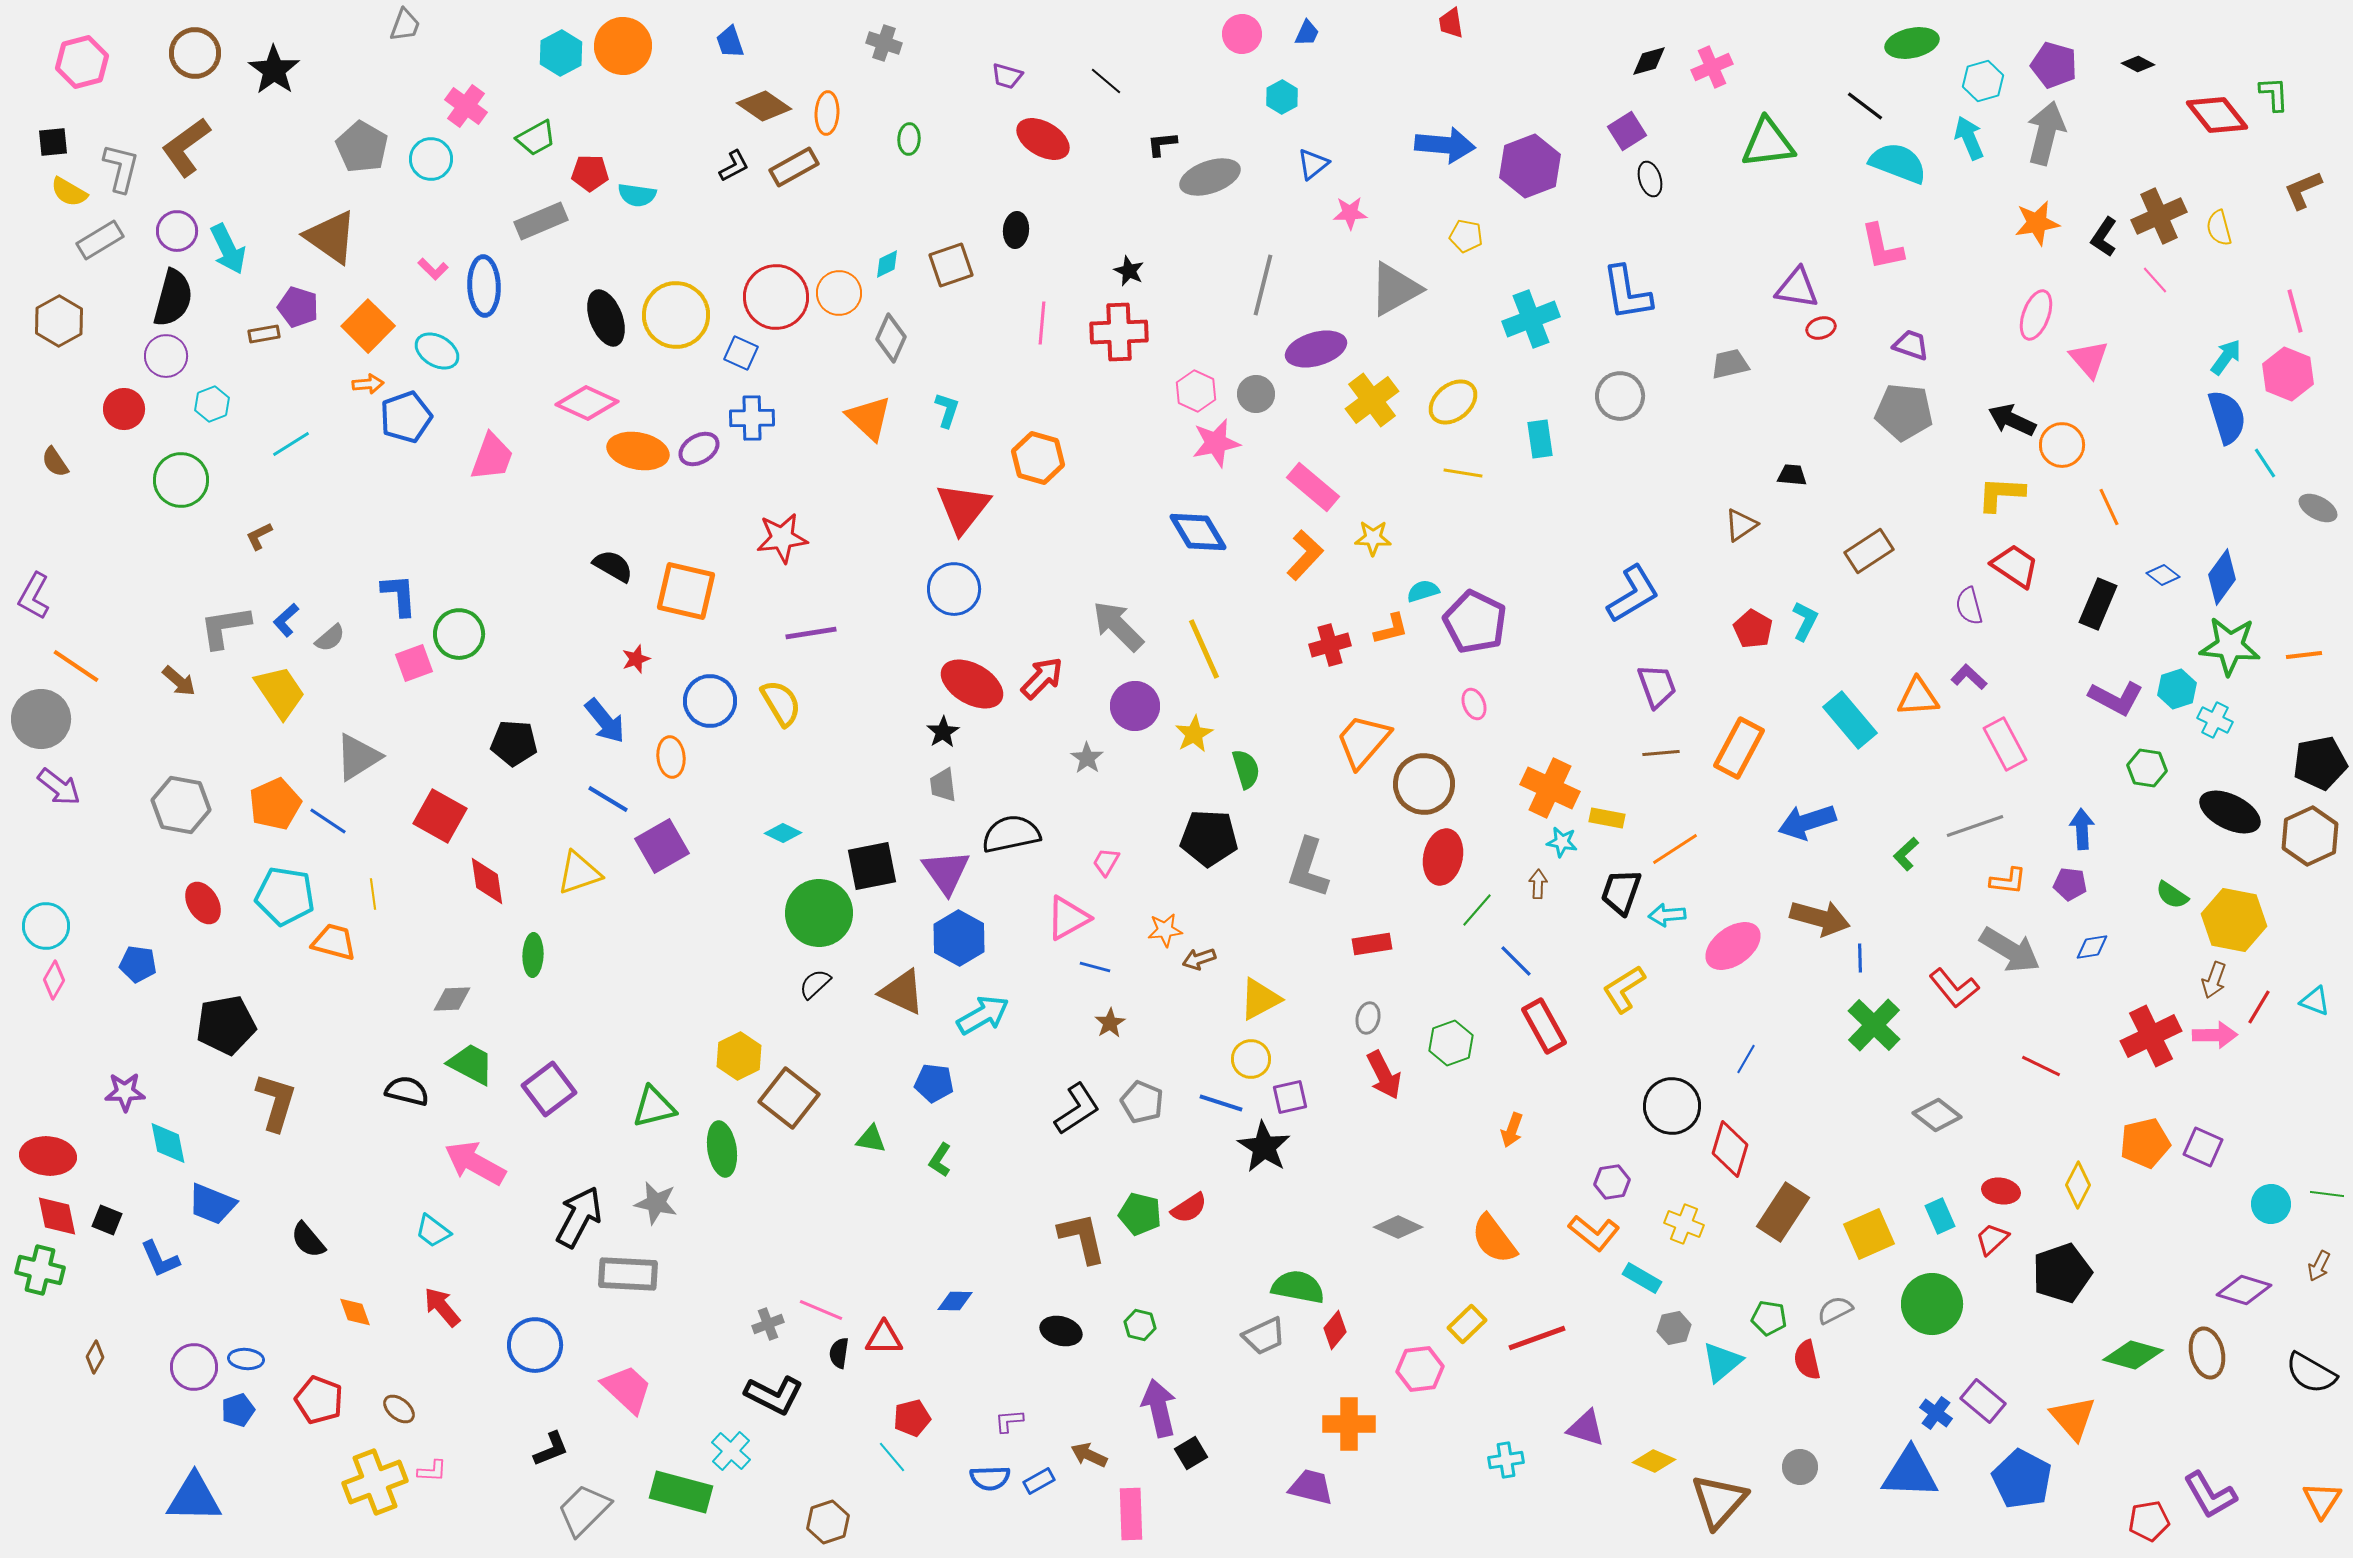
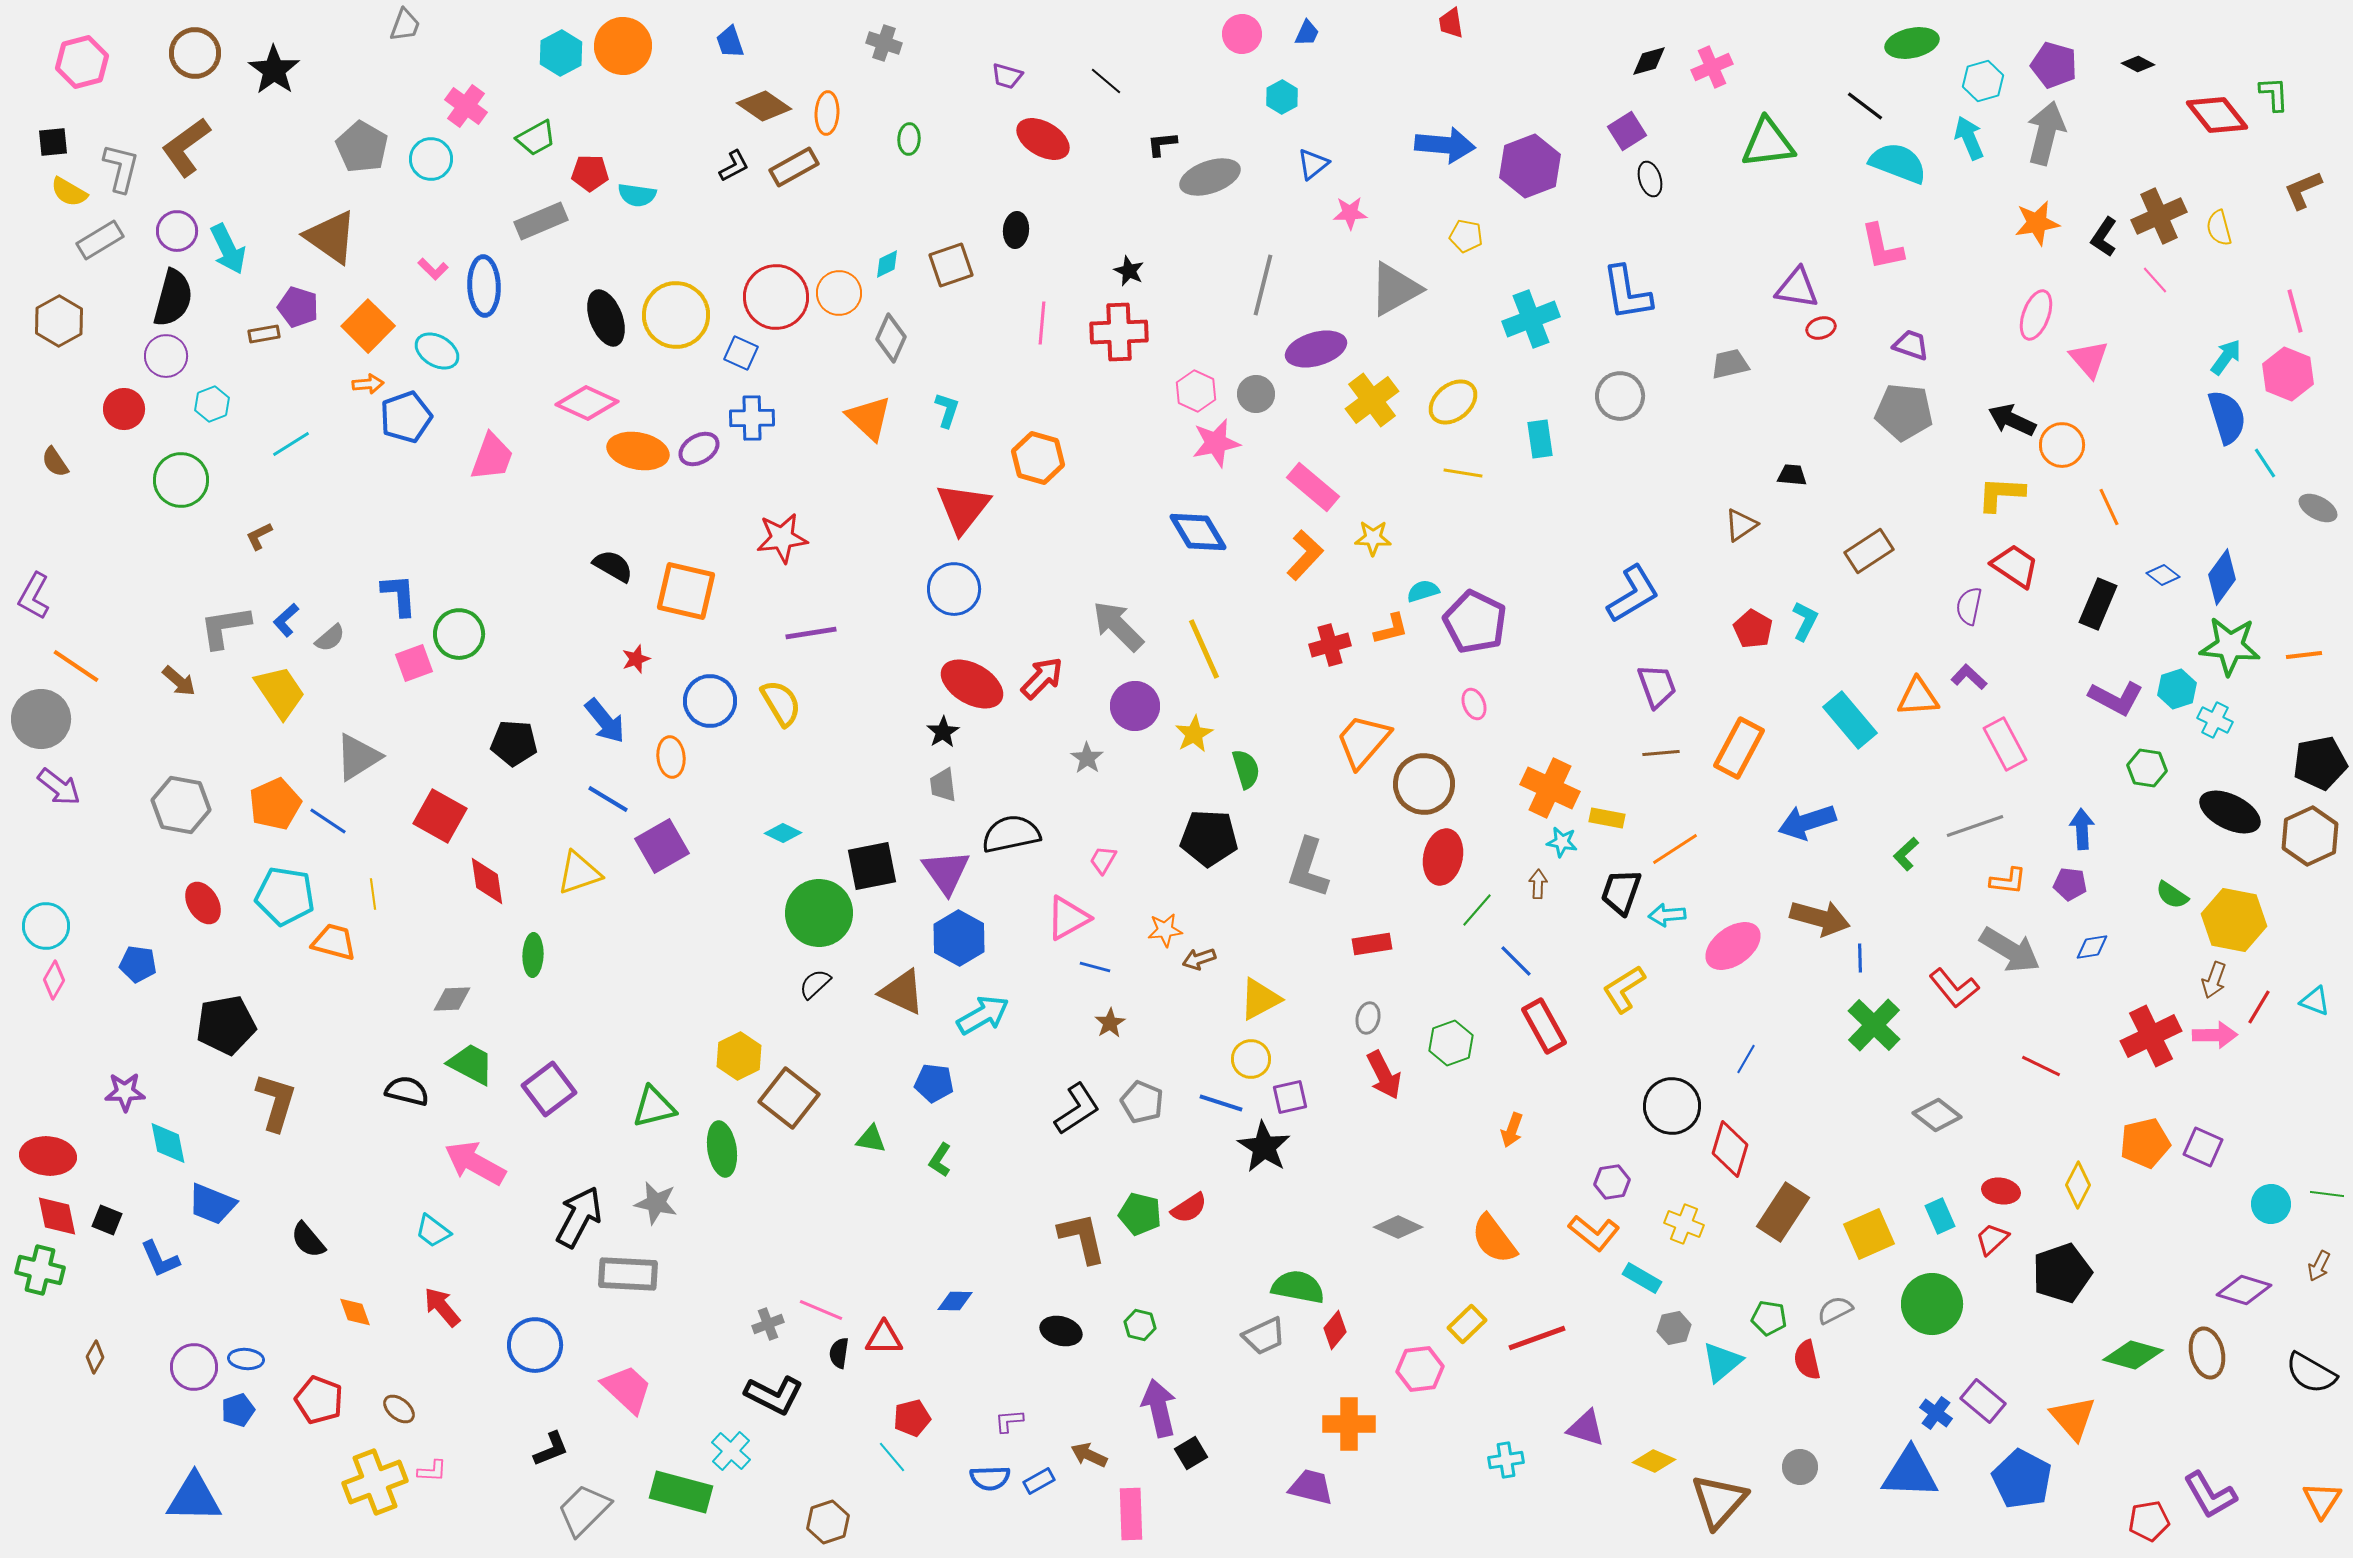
purple semicircle at (1969, 606): rotated 27 degrees clockwise
pink trapezoid at (1106, 862): moved 3 px left, 2 px up
